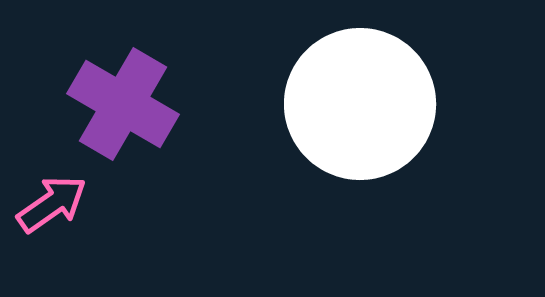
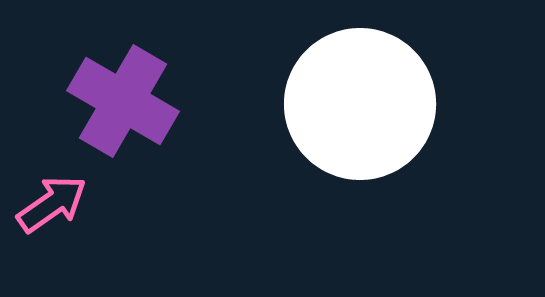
purple cross: moved 3 px up
